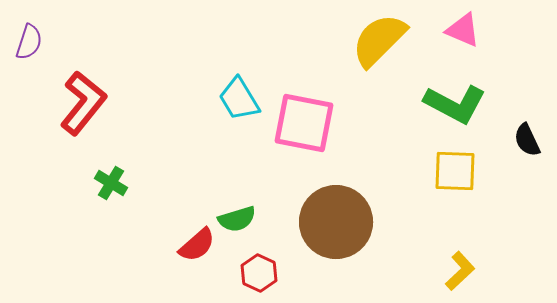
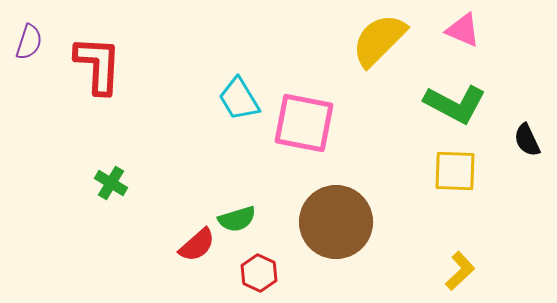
red L-shape: moved 15 px right, 38 px up; rotated 36 degrees counterclockwise
